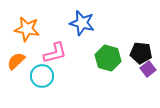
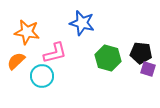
orange star: moved 3 px down
purple square: rotated 35 degrees counterclockwise
